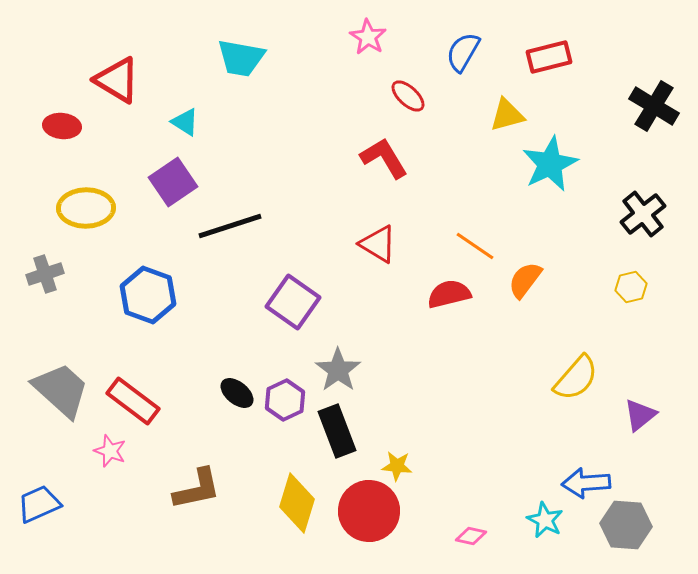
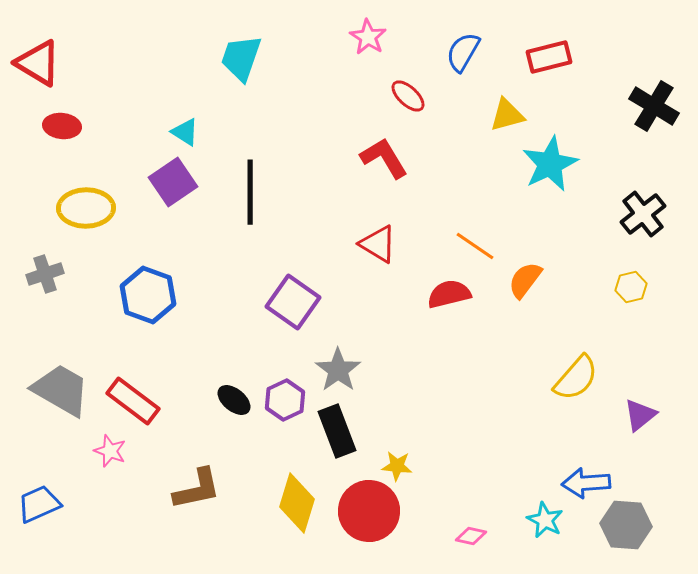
cyan trapezoid at (241, 58): rotated 99 degrees clockwise
red triangle at (117, 80): moved 79 px left, 17 px up
cyan triangle at (185, 122): moved 10 px down
black line at (230, 226): moved 20 px right, 34 px up; rotated 72 degrees counterclockwise
gray trapezoid at (61, 390): rotated 12 degrees counterclockwise
black ellipse at (237, 393): moved 3 px left, 7 px down
